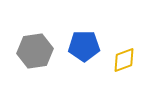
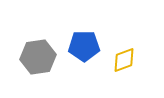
gray hexagon: moved 3 px right, 6 px down
